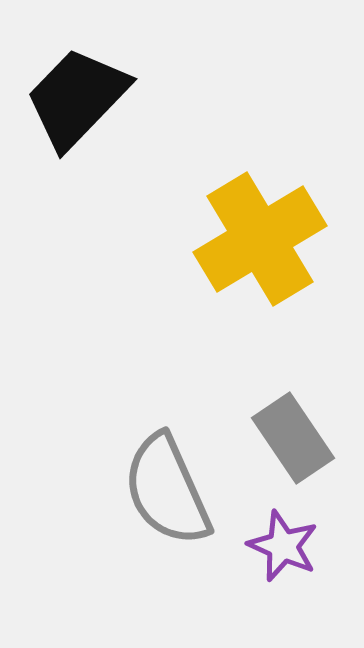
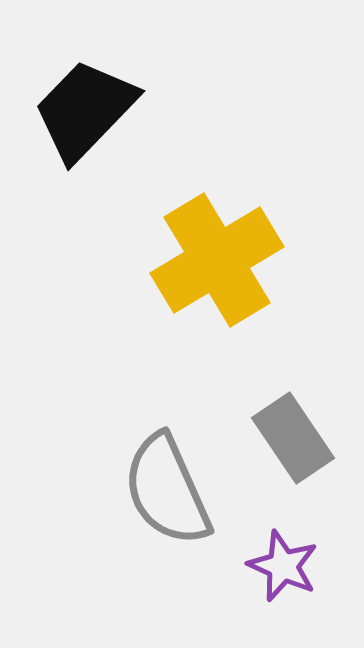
black trapezoid: moved 8 px right, 12 px down
yellow cross: moved 43 px left, 21 px down
purple star: moved 20 px down
